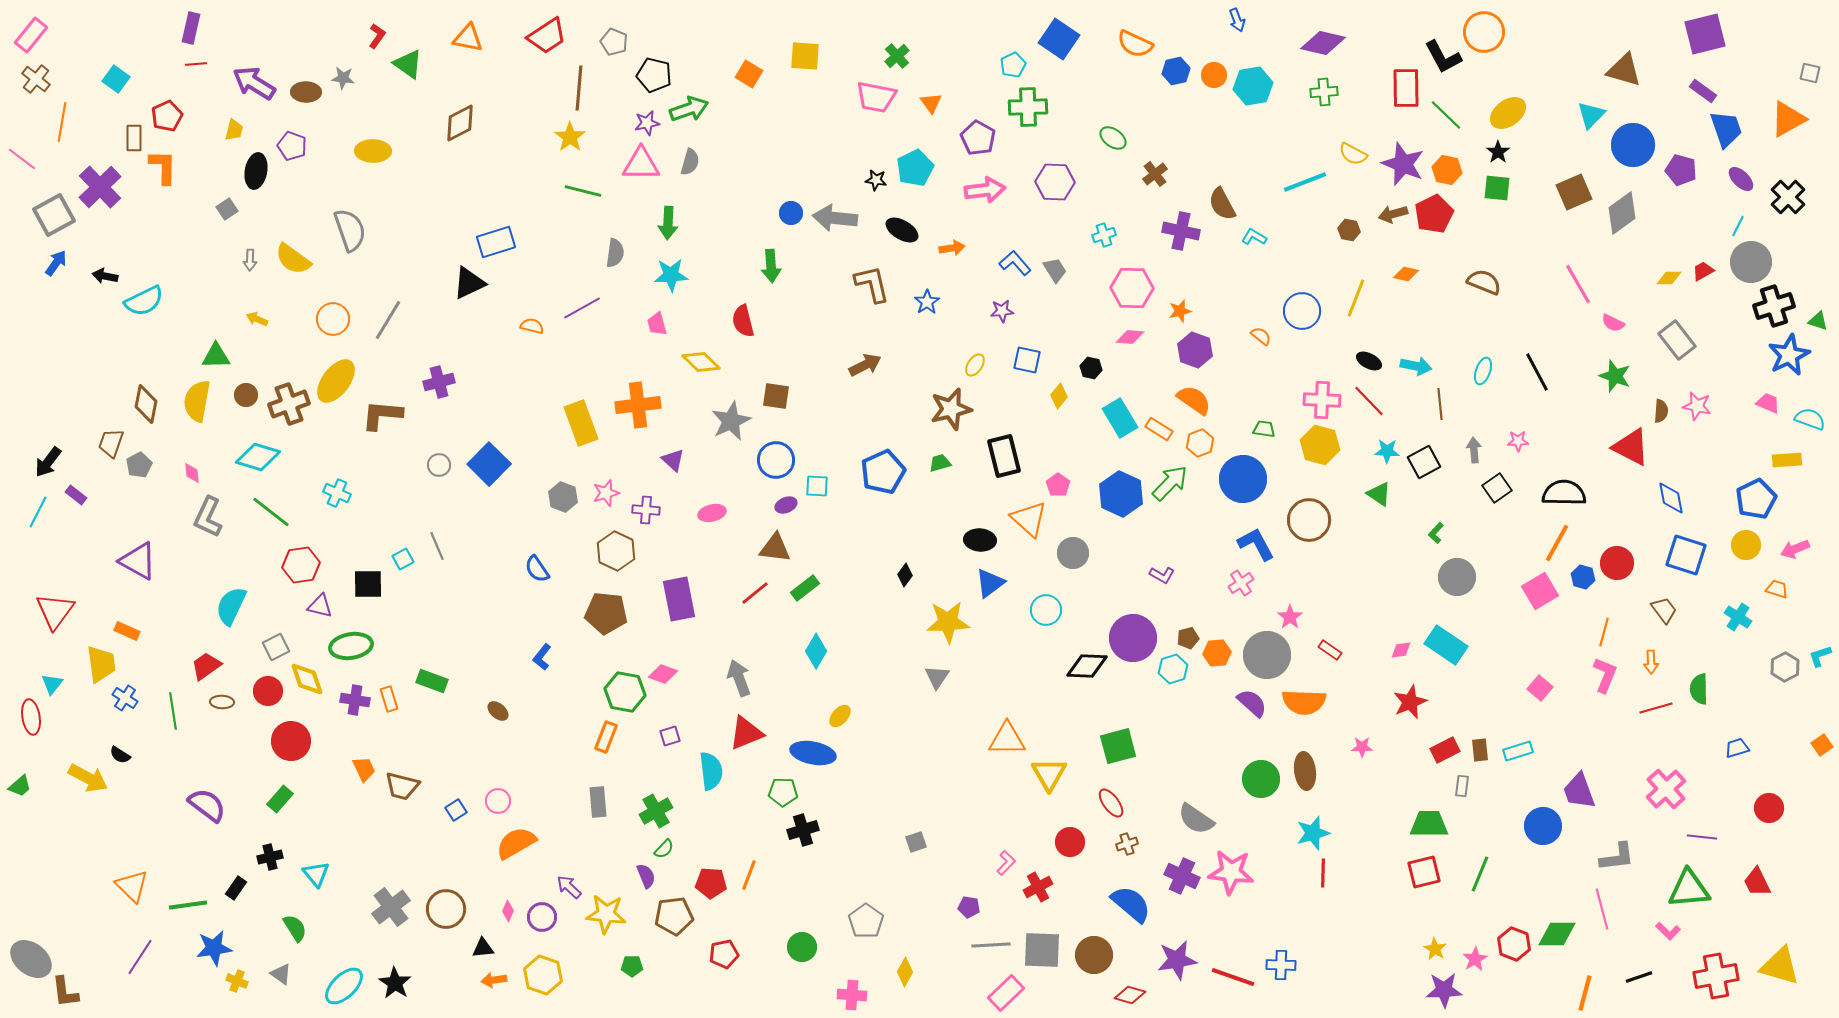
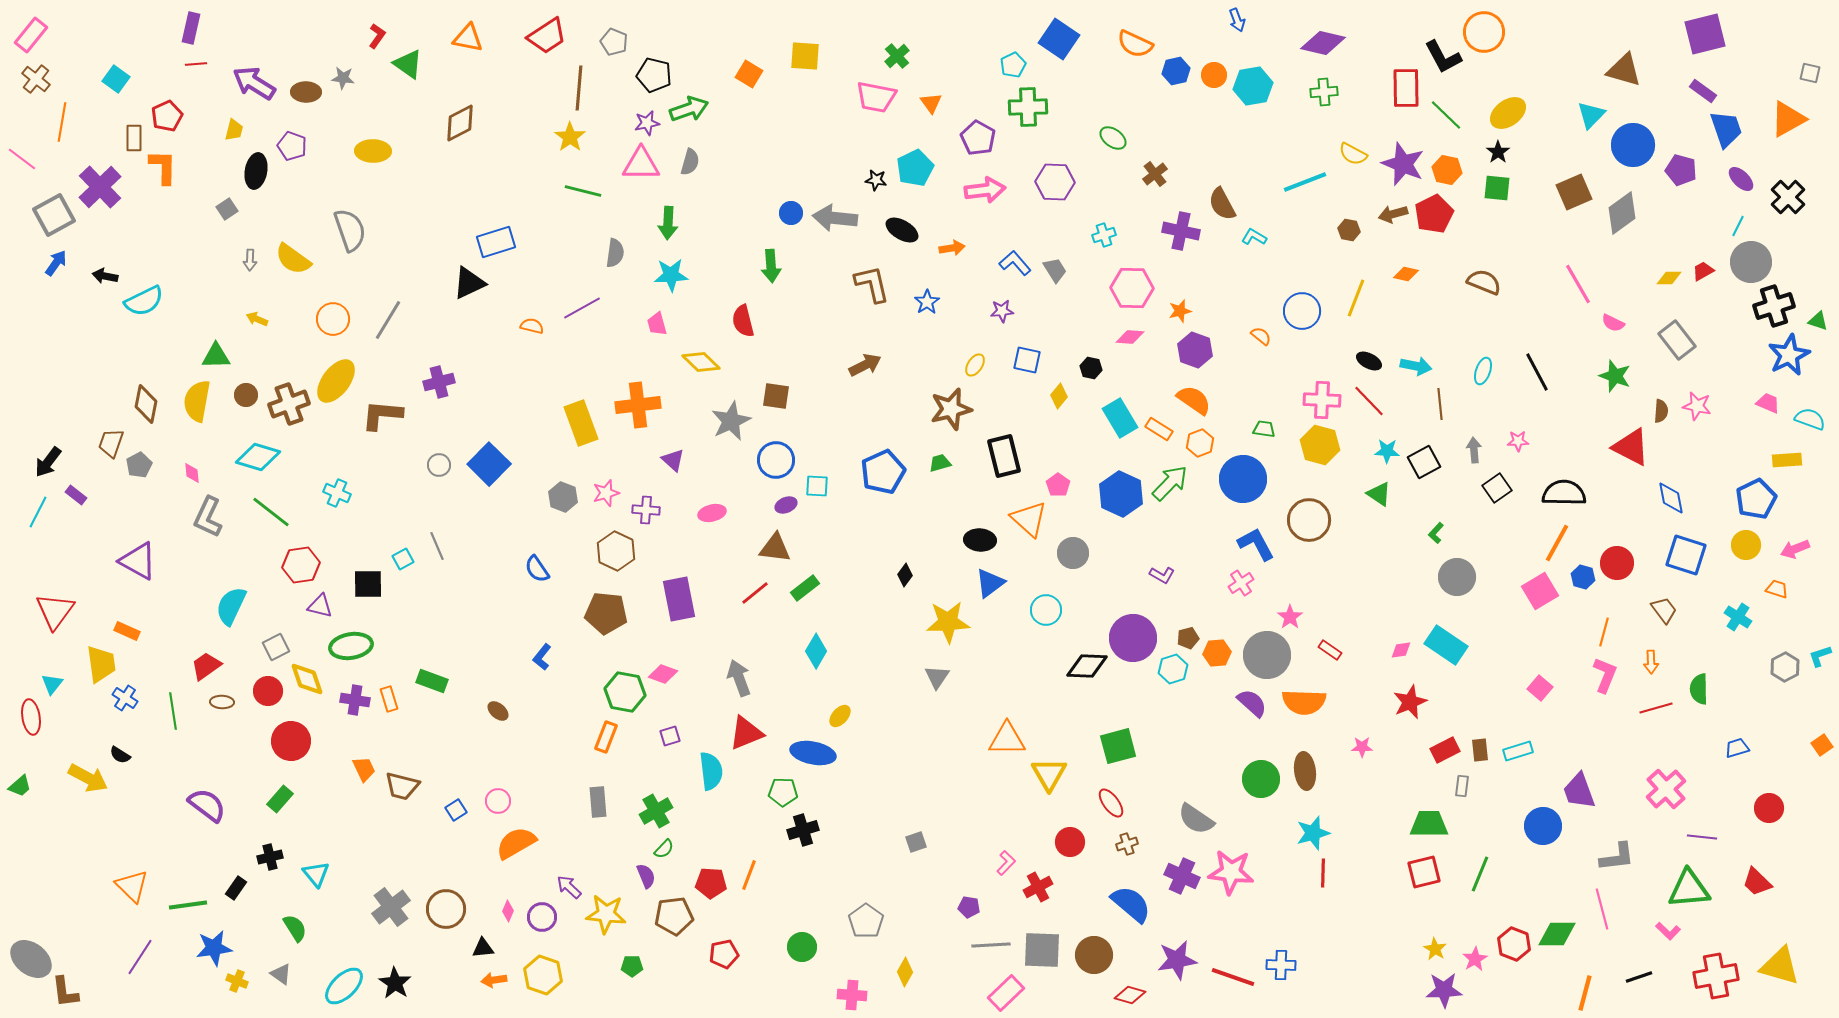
red trapezoid at (1757, 882): rotated 20 degrees counterclockwise
